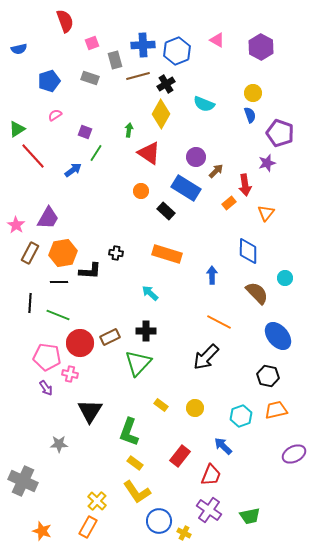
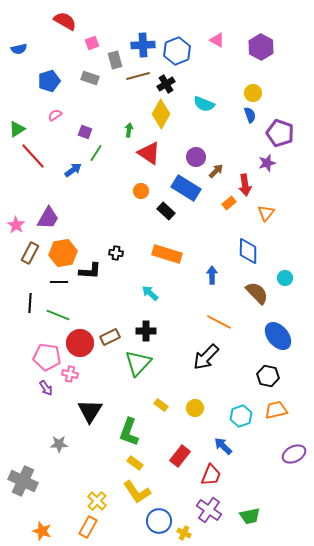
red semicircle at (65, 21): rotated 40 degrees counterclockwise
